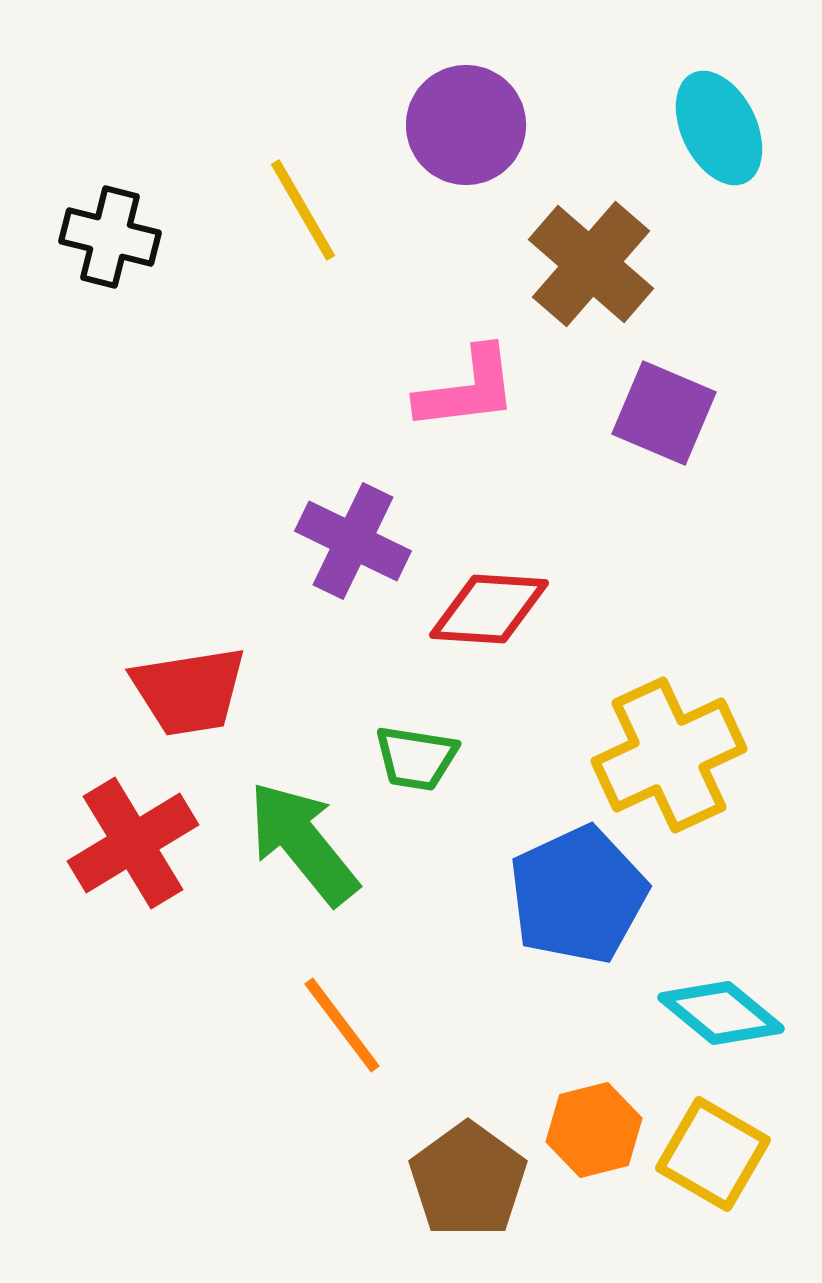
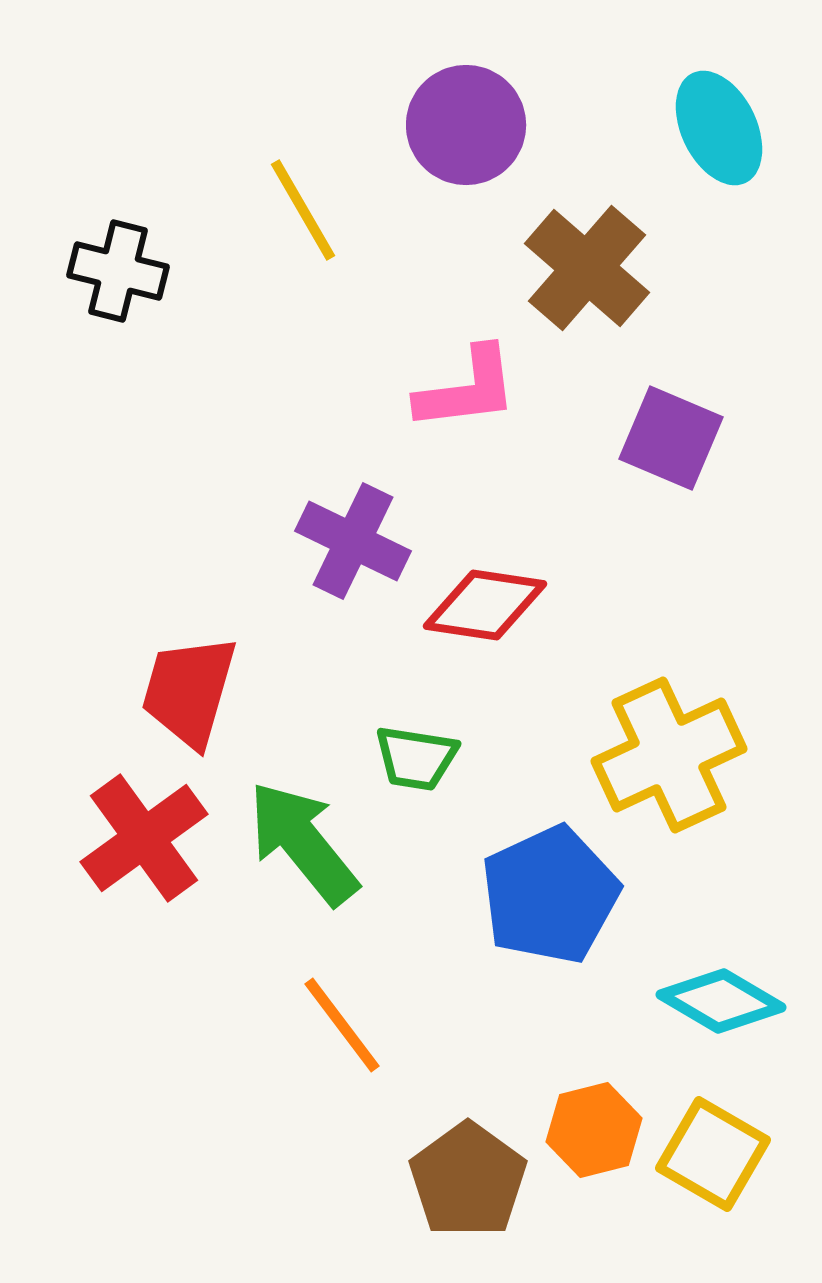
black cross: moved 8 px right, 34 px down
brown cross: moved 4 px left, 4 px down
purple square: moved 7 px right, 25 px down
red diamond: moved 4 px left, 4 px up; rotated 5 degrees clockwise
red trapezoid: rotated 115 degrees clockwise
red cross: moved 11 px right, 5 px up; rotated 5 degrees counterclockwise
blue pentagon: moved 28 px left
cyan diamond: moved 12 px up; rotated 9 degrees counterclockwise
